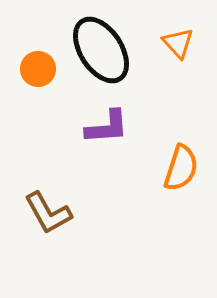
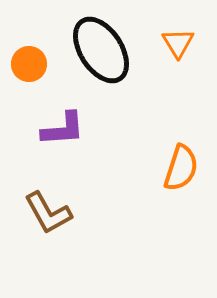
orange triangle: rotated 12 degrees clockwise
orange circle: moved 9 px left, 5 px up
purple L-shape: moved 44 px left, 2 px down
